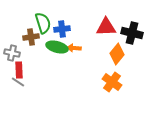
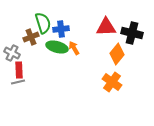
blue cross: moved 1 px left
brown cross: rotated 14 degrees counterclockwise
orange arrow: rotated 56 degrees clockwise
gray cross: rotated 14 degrees clockwise
gray line: rotated 48 degrees counterclockwise
